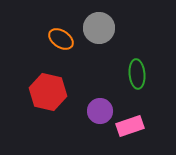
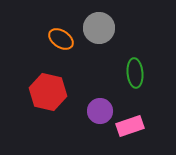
green ellipse: moved 2 px left, 1 px up
